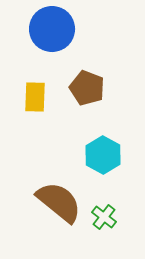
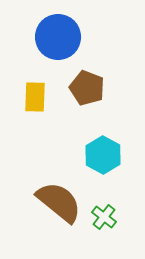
blue circle: moved 6 px right, 8 px down
